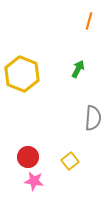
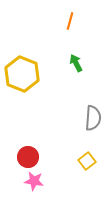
orange line: moved 19 px left
green arrow: moved 2 px left, 6 px up; rotated 54 degrees counterclockwise
yellow square: moved 17 px right
